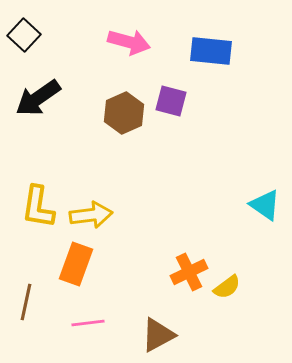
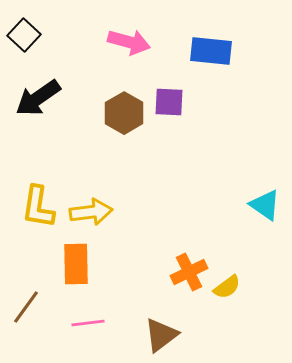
purple square: moved 2 px left, 1 px down; rotated 12 degrees counterclockwise
brown hexagon: rotated 6 degrees counterclockwise
yellow arrow: moved 3 px up
orange rectangle: rotated 21 degrees counterclockwise
brown line: moved 5 px down; rotated 24 degrees clockwise
brown triangle: moved 3 px right; rotated 9 degrees counterclockwise
